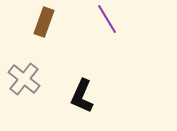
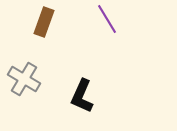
gray cross: rotated 8 degrees counterclockwise
